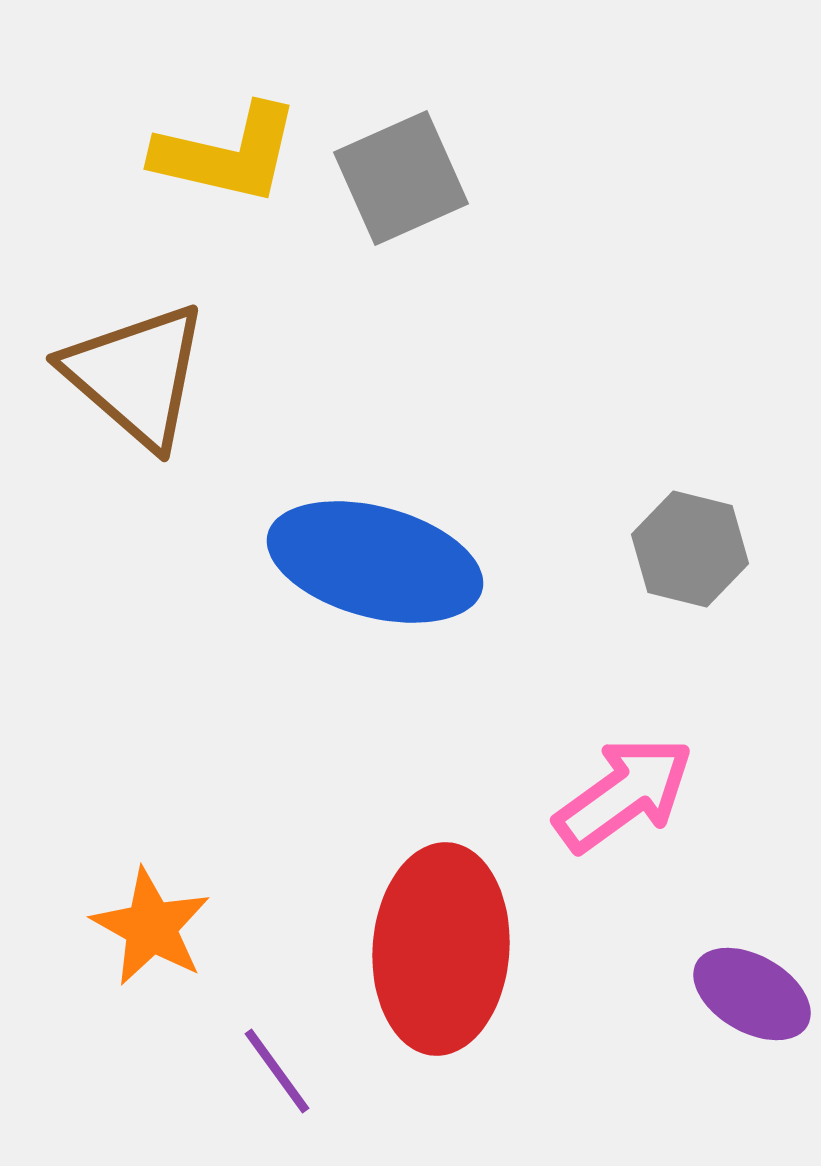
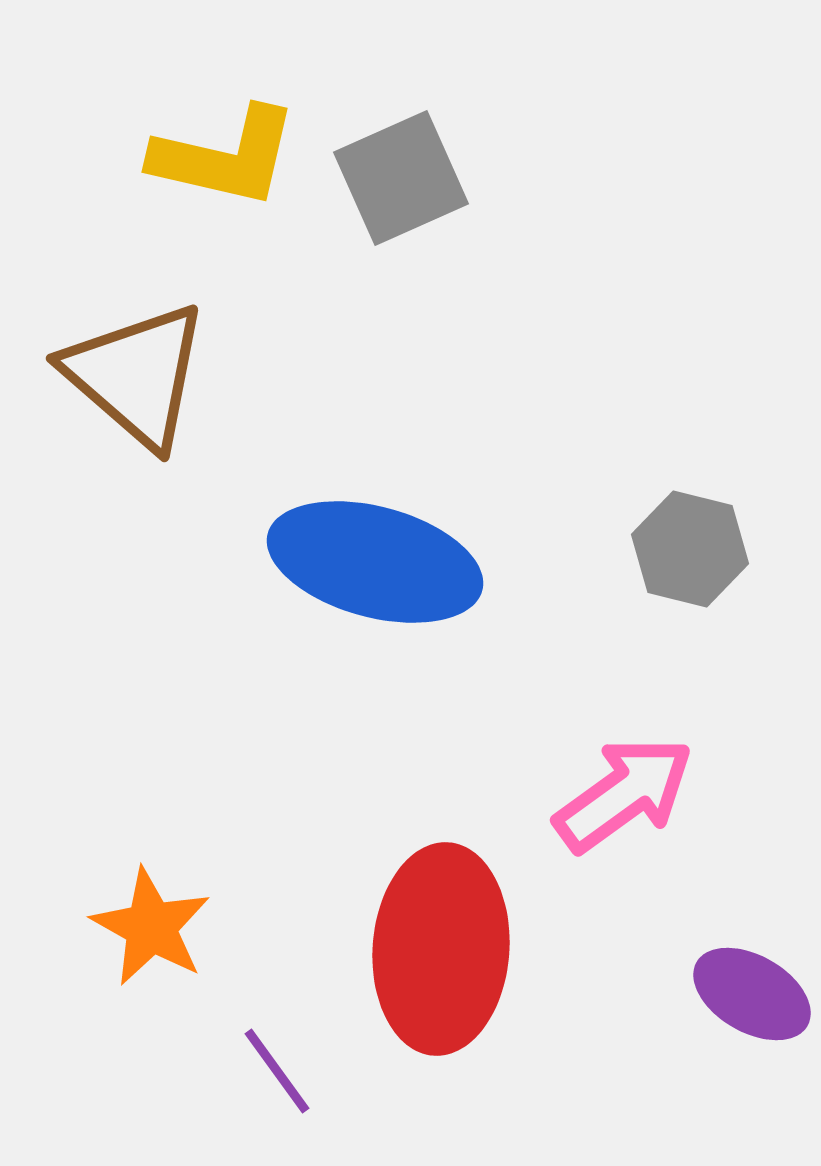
yellow L-shape: moved 2 px left, 3 px down
